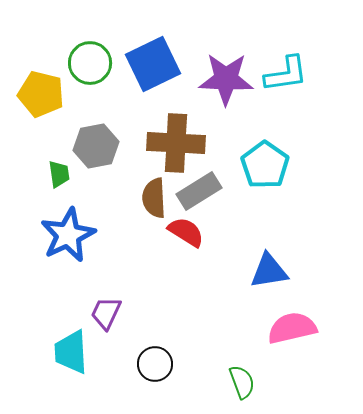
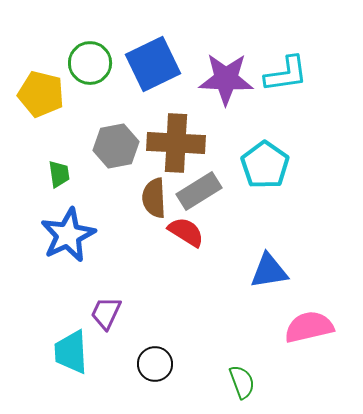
gray hexagon: moved 20 px right
pink semicircle: moved 17 px right, 1 px up
